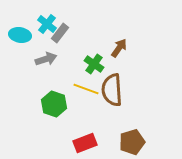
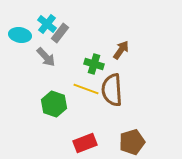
brown arrow: moved 2 px right, 2 px down
gray arrow: moved 2 px up; rotated 65 degrees clockwise
green cross: rotated 18 degrees counterclockwise
